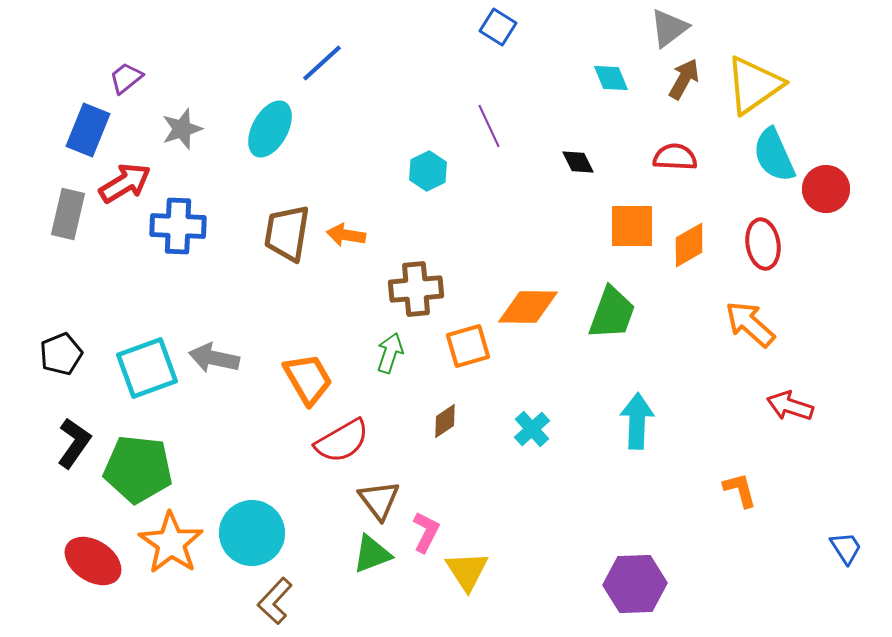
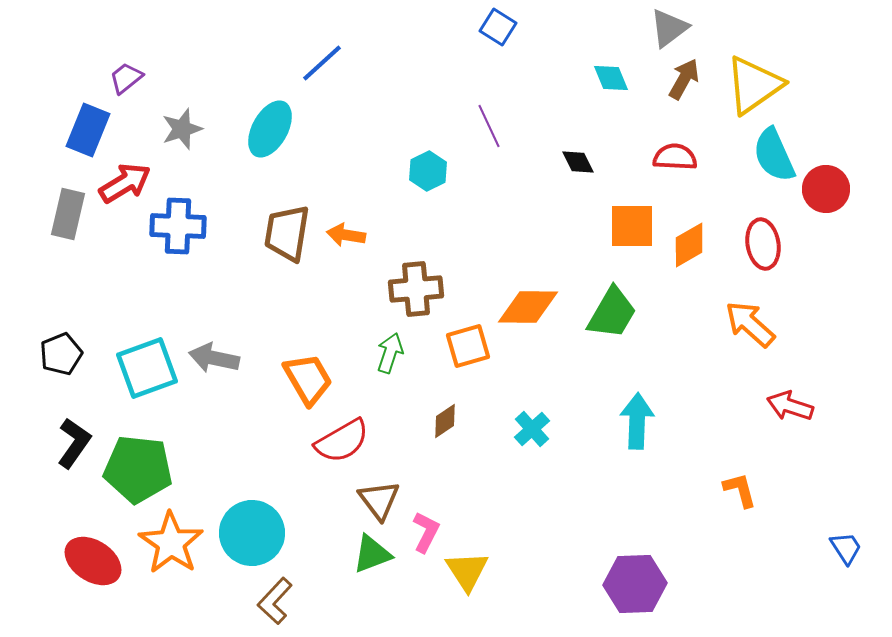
green trapezoid at (612, 313): rotated 10 degrees clockwise
